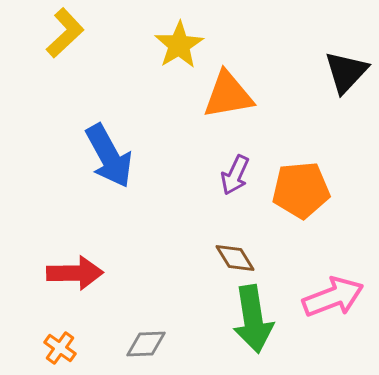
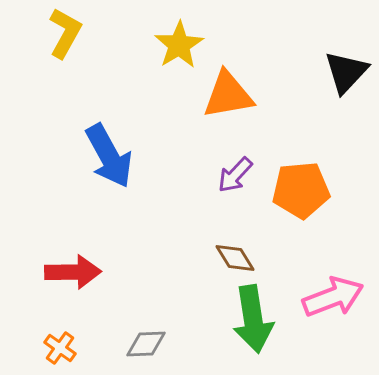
yellow L-shape: rotated 18 degrees counterclockwise
purple arrow: rotated 18 degrees clockwise
red arrow: moved 2 px left, 1 px up
